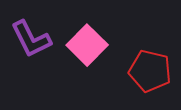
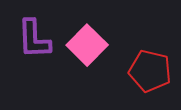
purple L-shape: moved 3 px right; rotated 24 degrees clockwise
